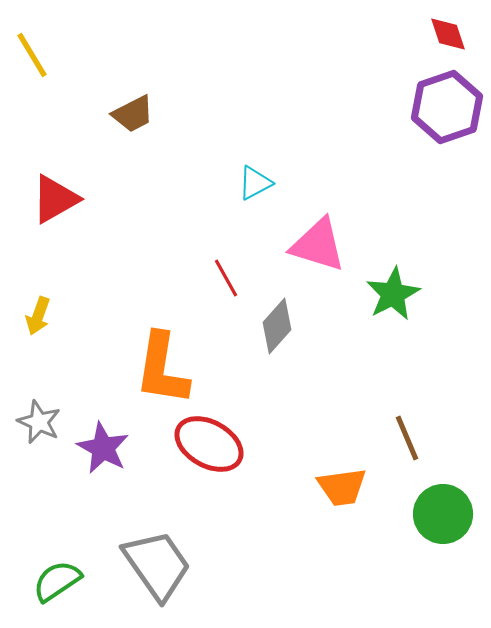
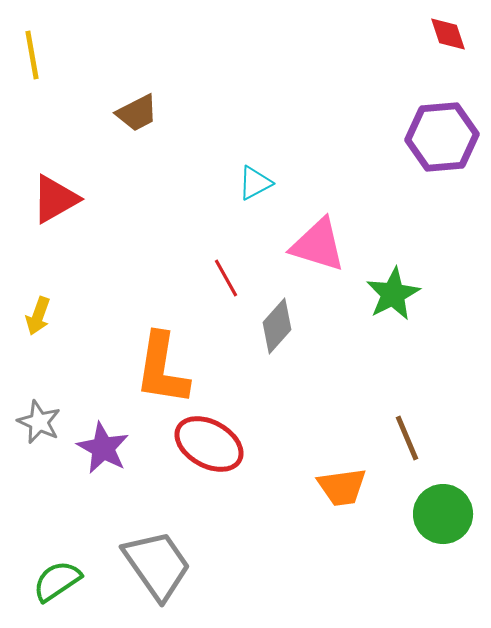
yellow line: rotated 21 degrees clockwise
purple hexagon: moved 5 px left, 30 px down; rotated 14 degrees clockwise
brown trapezoid: moved 4 px right, 1 px up
